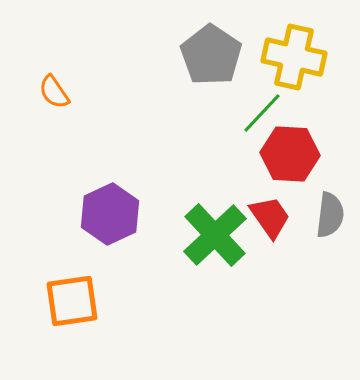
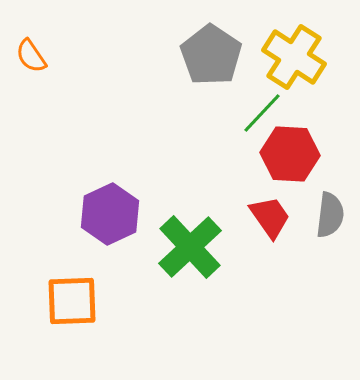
yellow cross: rotated 20 degrees clockwise
orange semicircle: moved 23 px left, 36 px up
green cross: moved 25 px left, 12 px down
orange square: rotated 6 degrees clockwise
